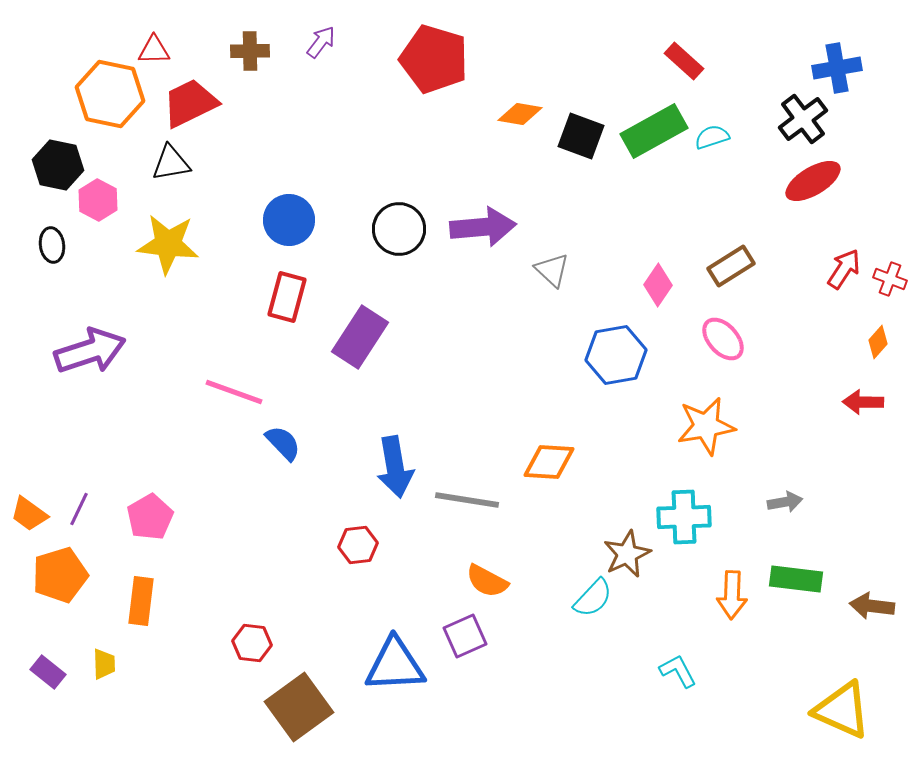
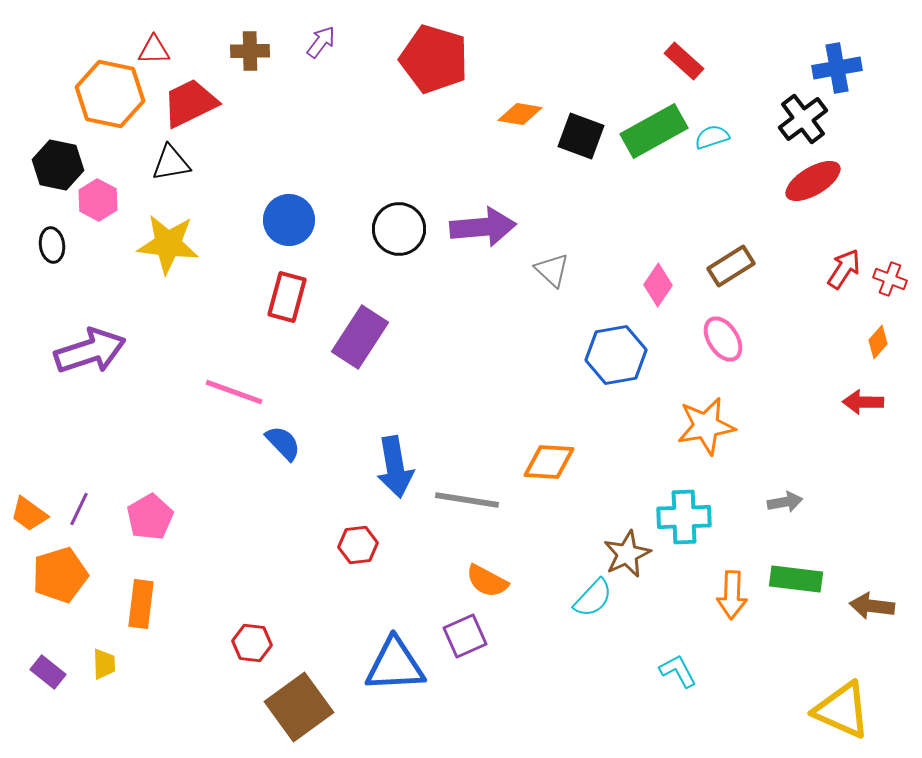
pink ellipse at (723, 339): rotated 9 degrees clockwise
orange rectangle at (141, 601): moved 3 px down
